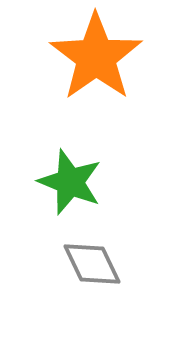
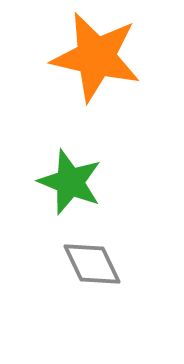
orange star: rotated 24 degrees counterclockwise
